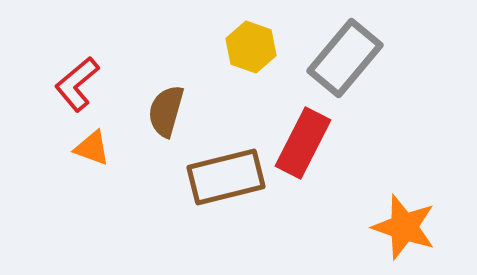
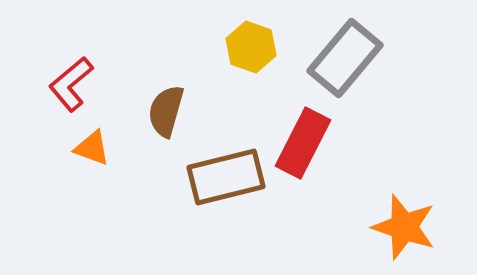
red L-shape: moved 6 px left
